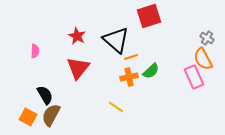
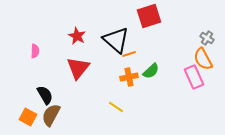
orange line: moved 2 px left, 3 px up
